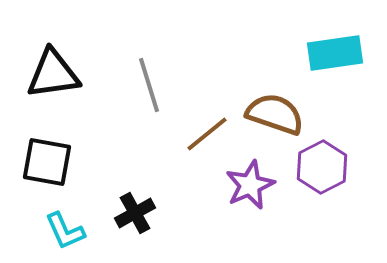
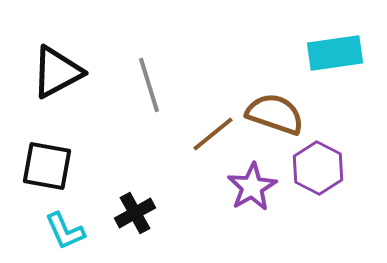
black triangle: moved 4 px right, 2 px up; rotated 20 degrees counterclockwise
brown line: moved 6 px right
black square: moved 4 px down
purple hexagon: moved 4 px left, 1 px down; rotated 6 degrees counterclockwise
purple star: moved 2 px right, 2 px down; rotated 6 degrees counterclockwise
